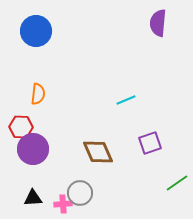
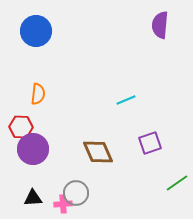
purple semicircle: moved 2 px right, 2 px down
gray circle: moved 4 px left
